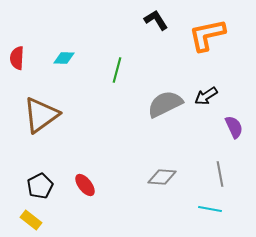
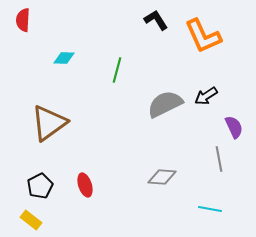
orange L-shape: moved 4 px left, 1 px down; rotated 102 degrees counterclockwise
red semicircle: moved 6 px right, 38 px up
brown triangle: moved 8 px right, 8 px down
gray line: moved 1 px left, 15 px up
red ellipse: rotated 20 degrees clockwise
